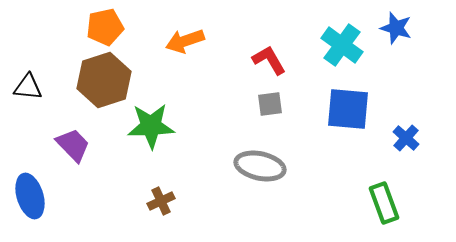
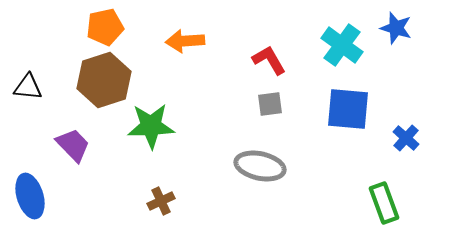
orange arrow: rotated 15 degrees clockwise
